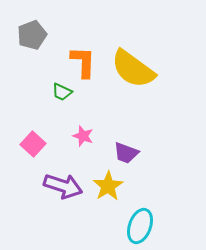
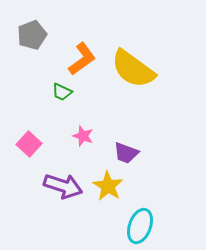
orange L-shape: moved 1 px left, 3 px up; rotated 52 degrees clockwise
pink square: moved 4 px left
yellow star: rotated 8 degrees counterclockwise
